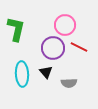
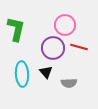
red line: rotated 12 degrees counterclockwise
